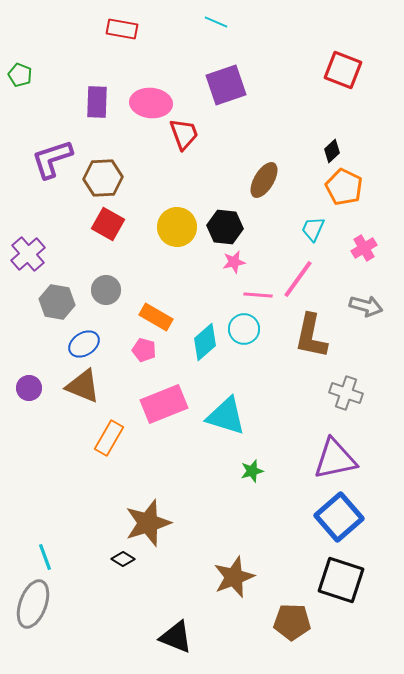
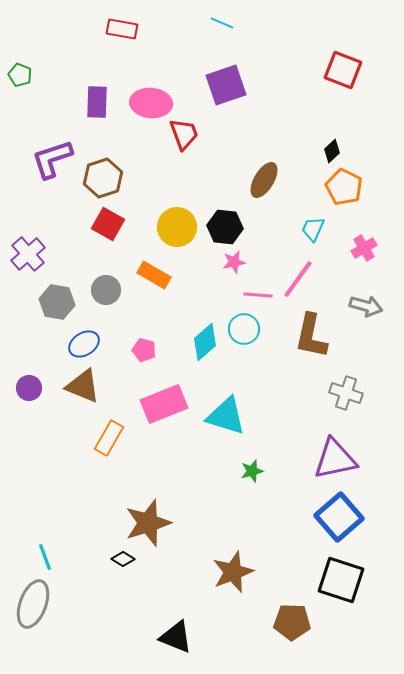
cyan line at (216, 22): moved 6 px right, 1 px down
brown hexagon at (103, 178): rotated 15 degrees counterclockwise
orange rectangle at (156, 317): moved 2 px left, 42 px up
brown star at (234, 577): moved 1 px left, 5 px up
